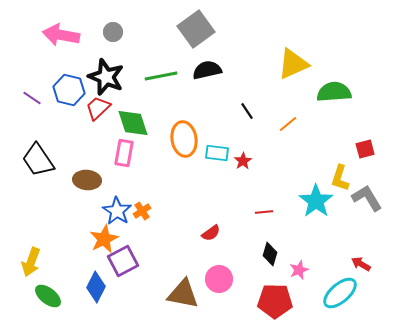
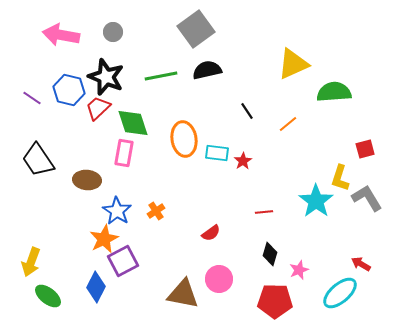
orange cross: moved 14 px right
